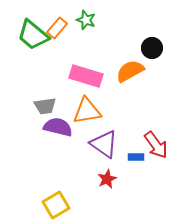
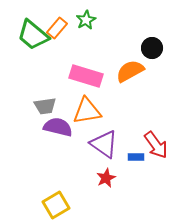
green star: rotated 24 degrees clockwise
red star: moved 1 px left, 1 px up
